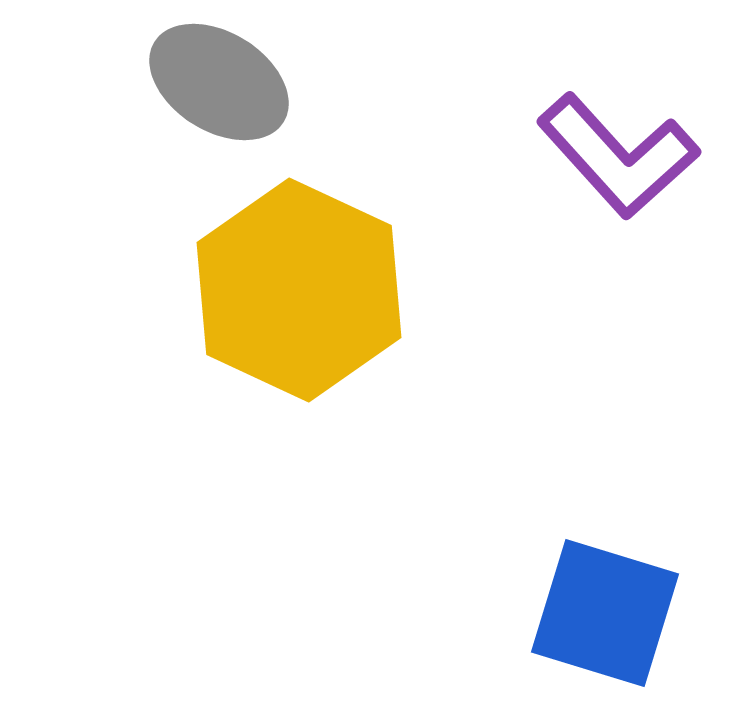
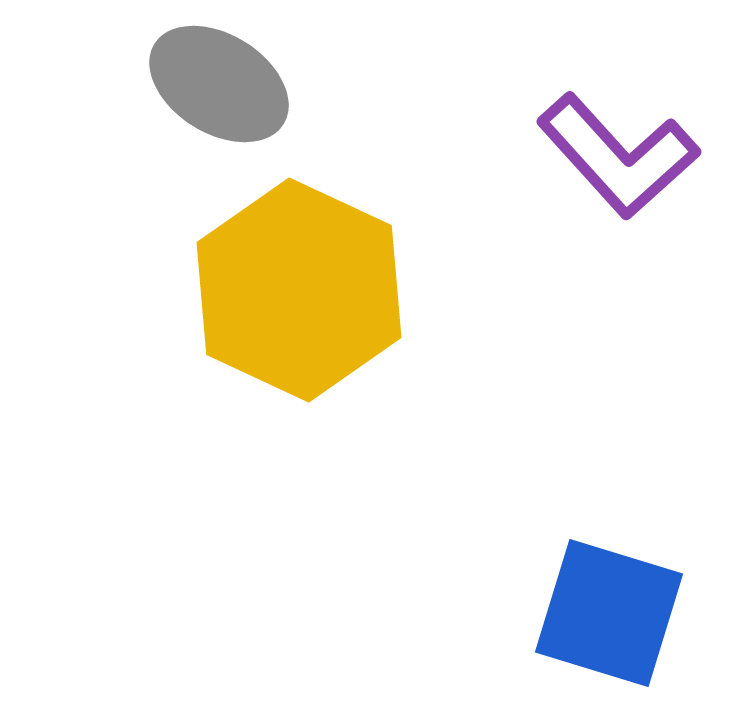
gray ellipse: moved 2 px down
blue square: moved 4 px right
